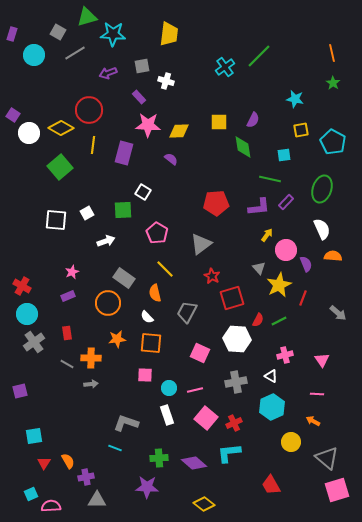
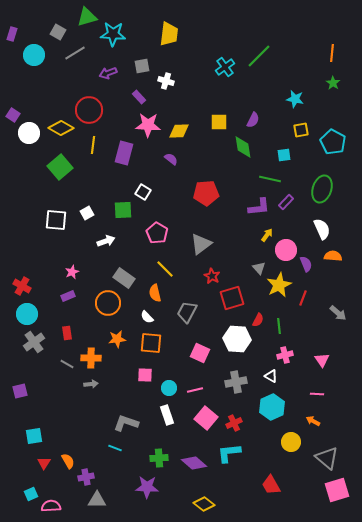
orange line at (332, 53): rotated 18 degrees clockwise
red pentagon at (216, 203): moved 10 px left, 10 px up
green line at (279, 321): moved 5 px down; rotated 70 degrees counterclockwise
